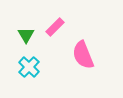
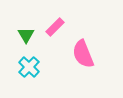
pink semicircle: moved 1 px up
